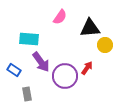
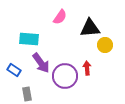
purple arrow: moved 1 px down
red arrow: rotated 40 degrees counterclockwise
